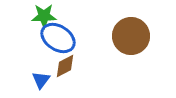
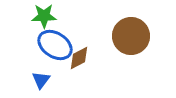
blue ellipse: moved 3 px left, 7 px down
brown diamond: moved 14 px right, 8 px up
